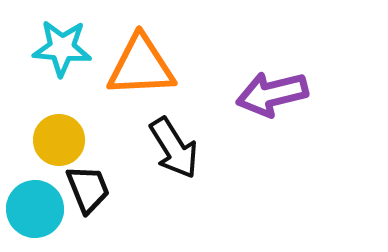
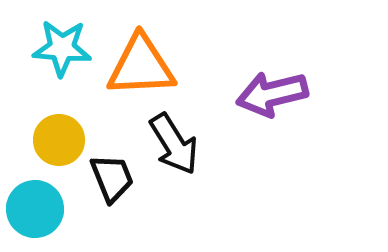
black arrow: moved 4 px up
black trapezoid: moved 24 px right, 11 px up
